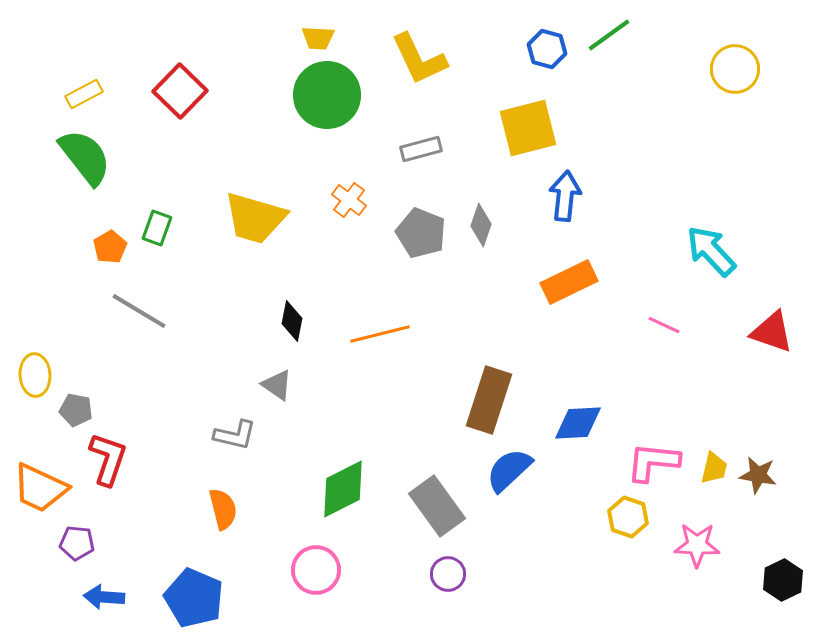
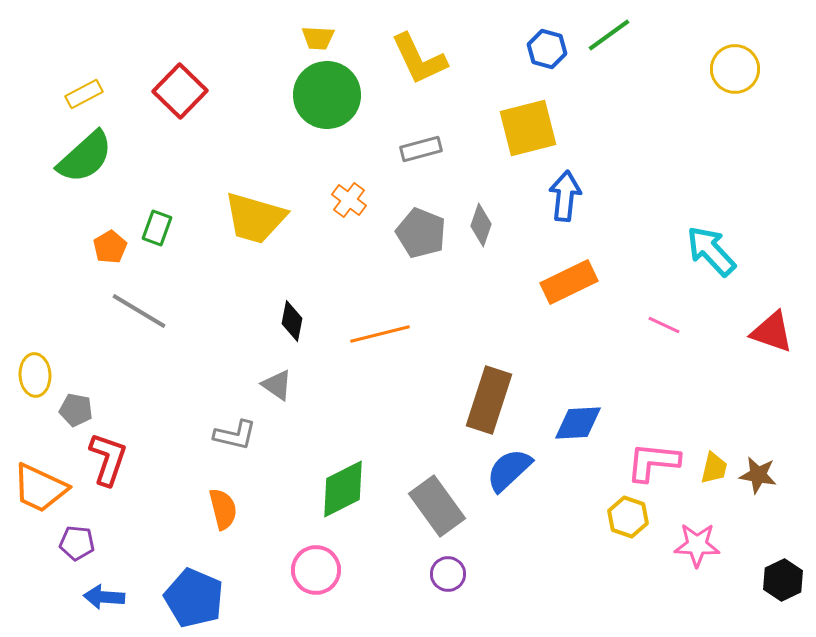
green semicircle at (85, 157): rotated 86 degrees clockwise
